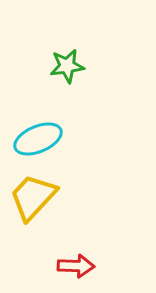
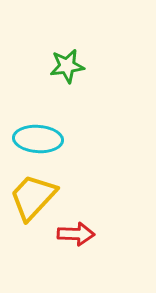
cyan ellipse: rotated 27 degrees clockwise
red arrow: moved 32 px up
